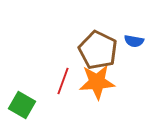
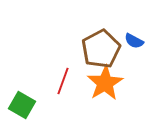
blue semicircle: rotated 18 degrees clockwise
brown pentagon: moved 3 px right, 1 px up; rotated 18 degrees clockwise
orange star: moved 8 px right, 1 px down; rotated 27 degrees counterclockwise
